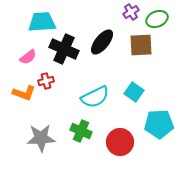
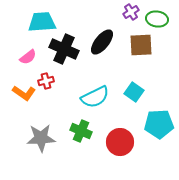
green ellipse: rotated 30 degrees clockwise
orange L-shape: rotated 15 degrees clockwise
